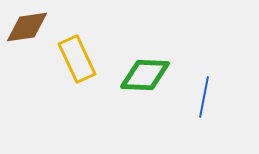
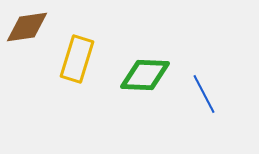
yellow rectangle: rotated 42 degrees clockwise
blue line: moved 3 px up; rotated 39 degrees counterclockwise
